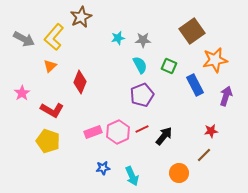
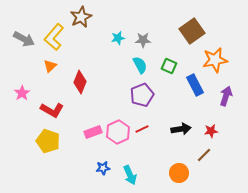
black arrow: moved 17 px right, 7 px up; rotated 42 degrees clockwise
cyan arrow: moved 2 px left, 1 px up
